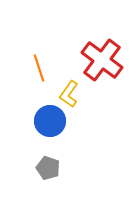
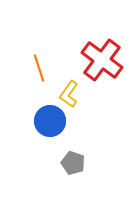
gray pentagon: moved 25 px right, 5 px up
